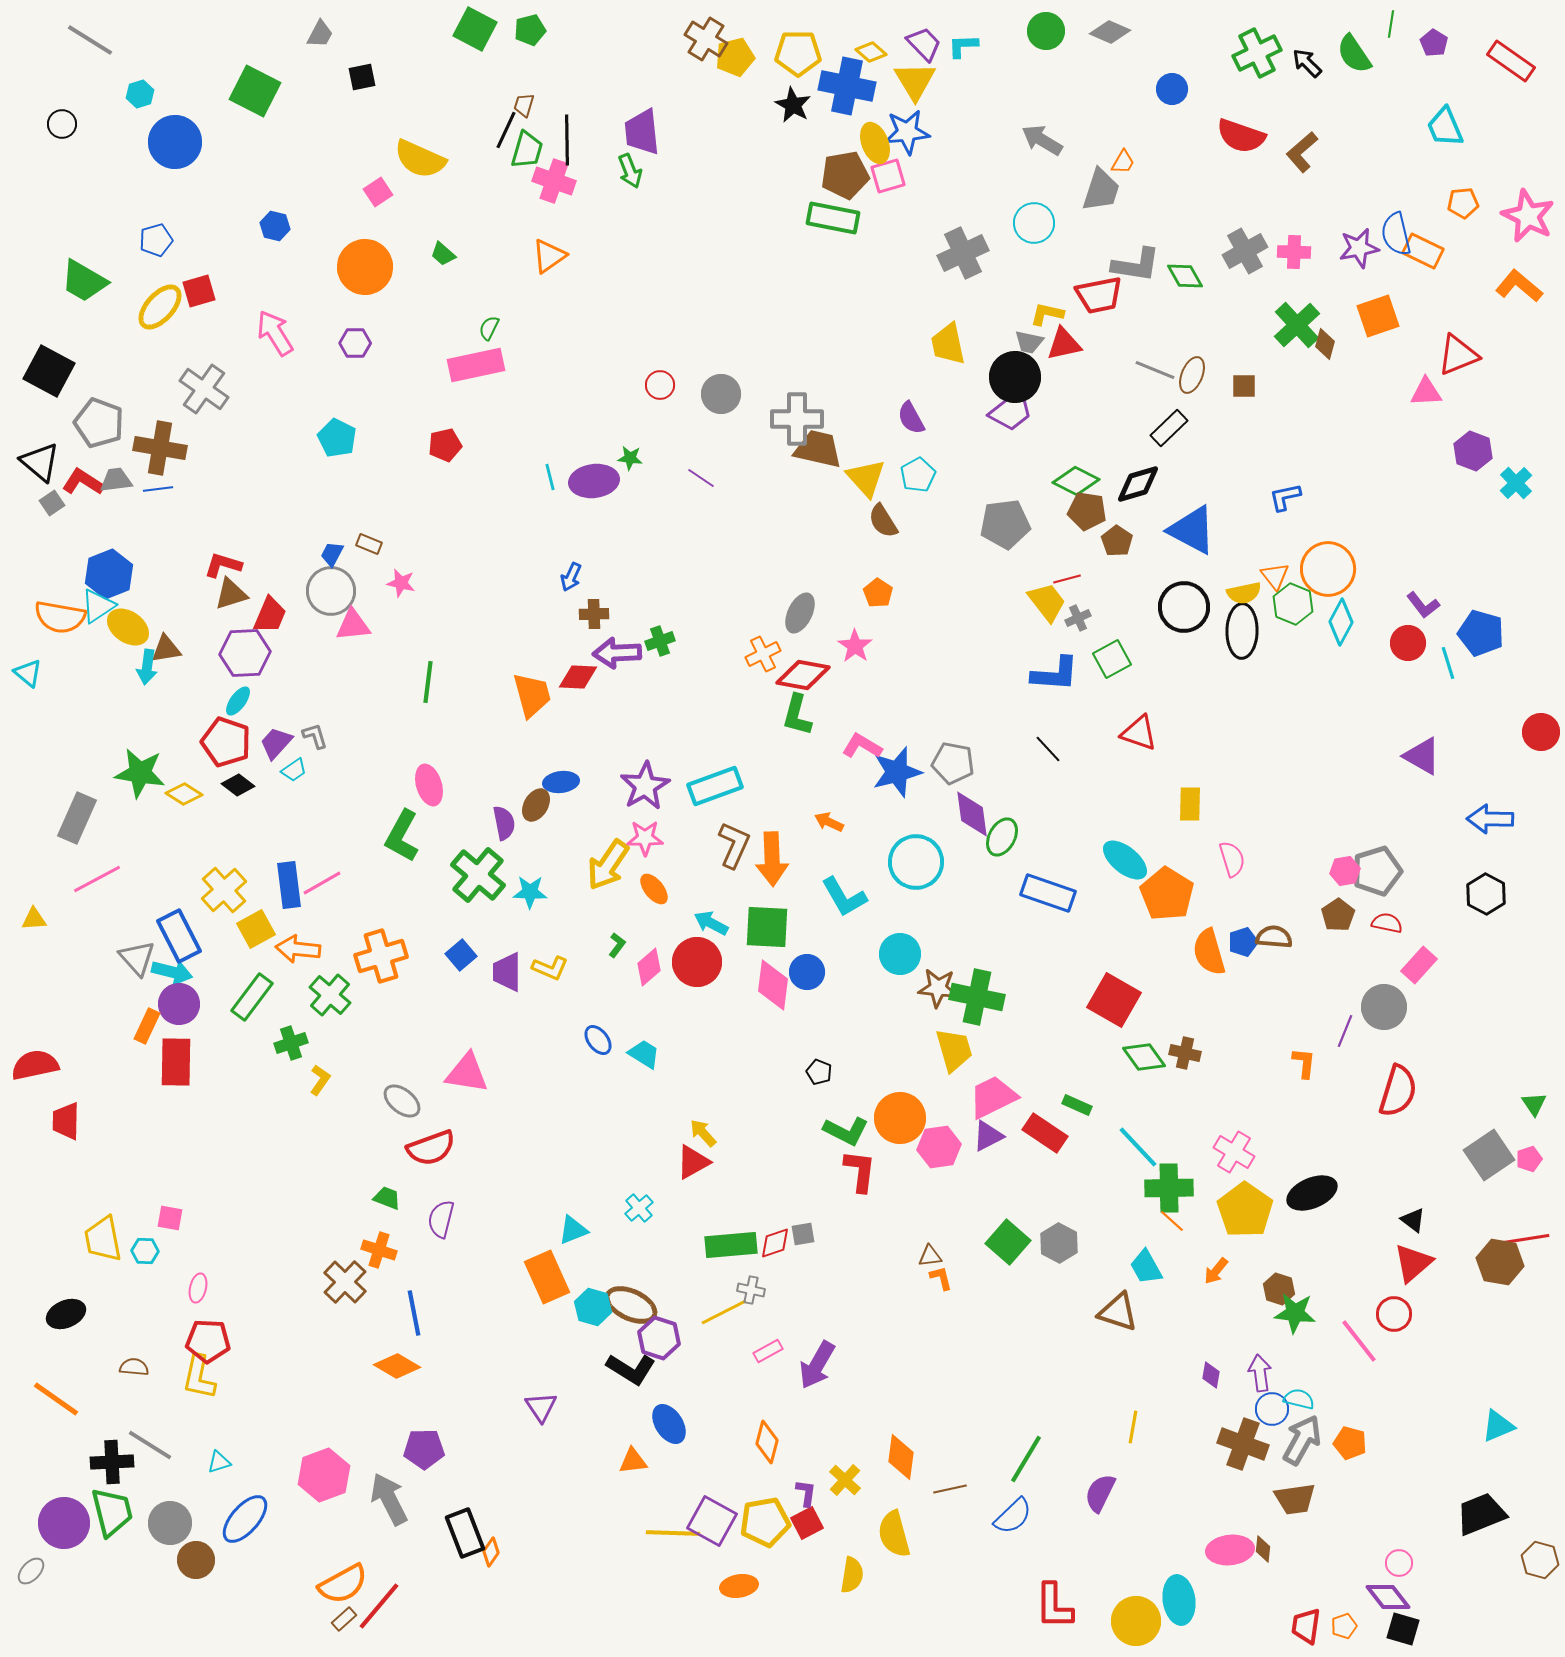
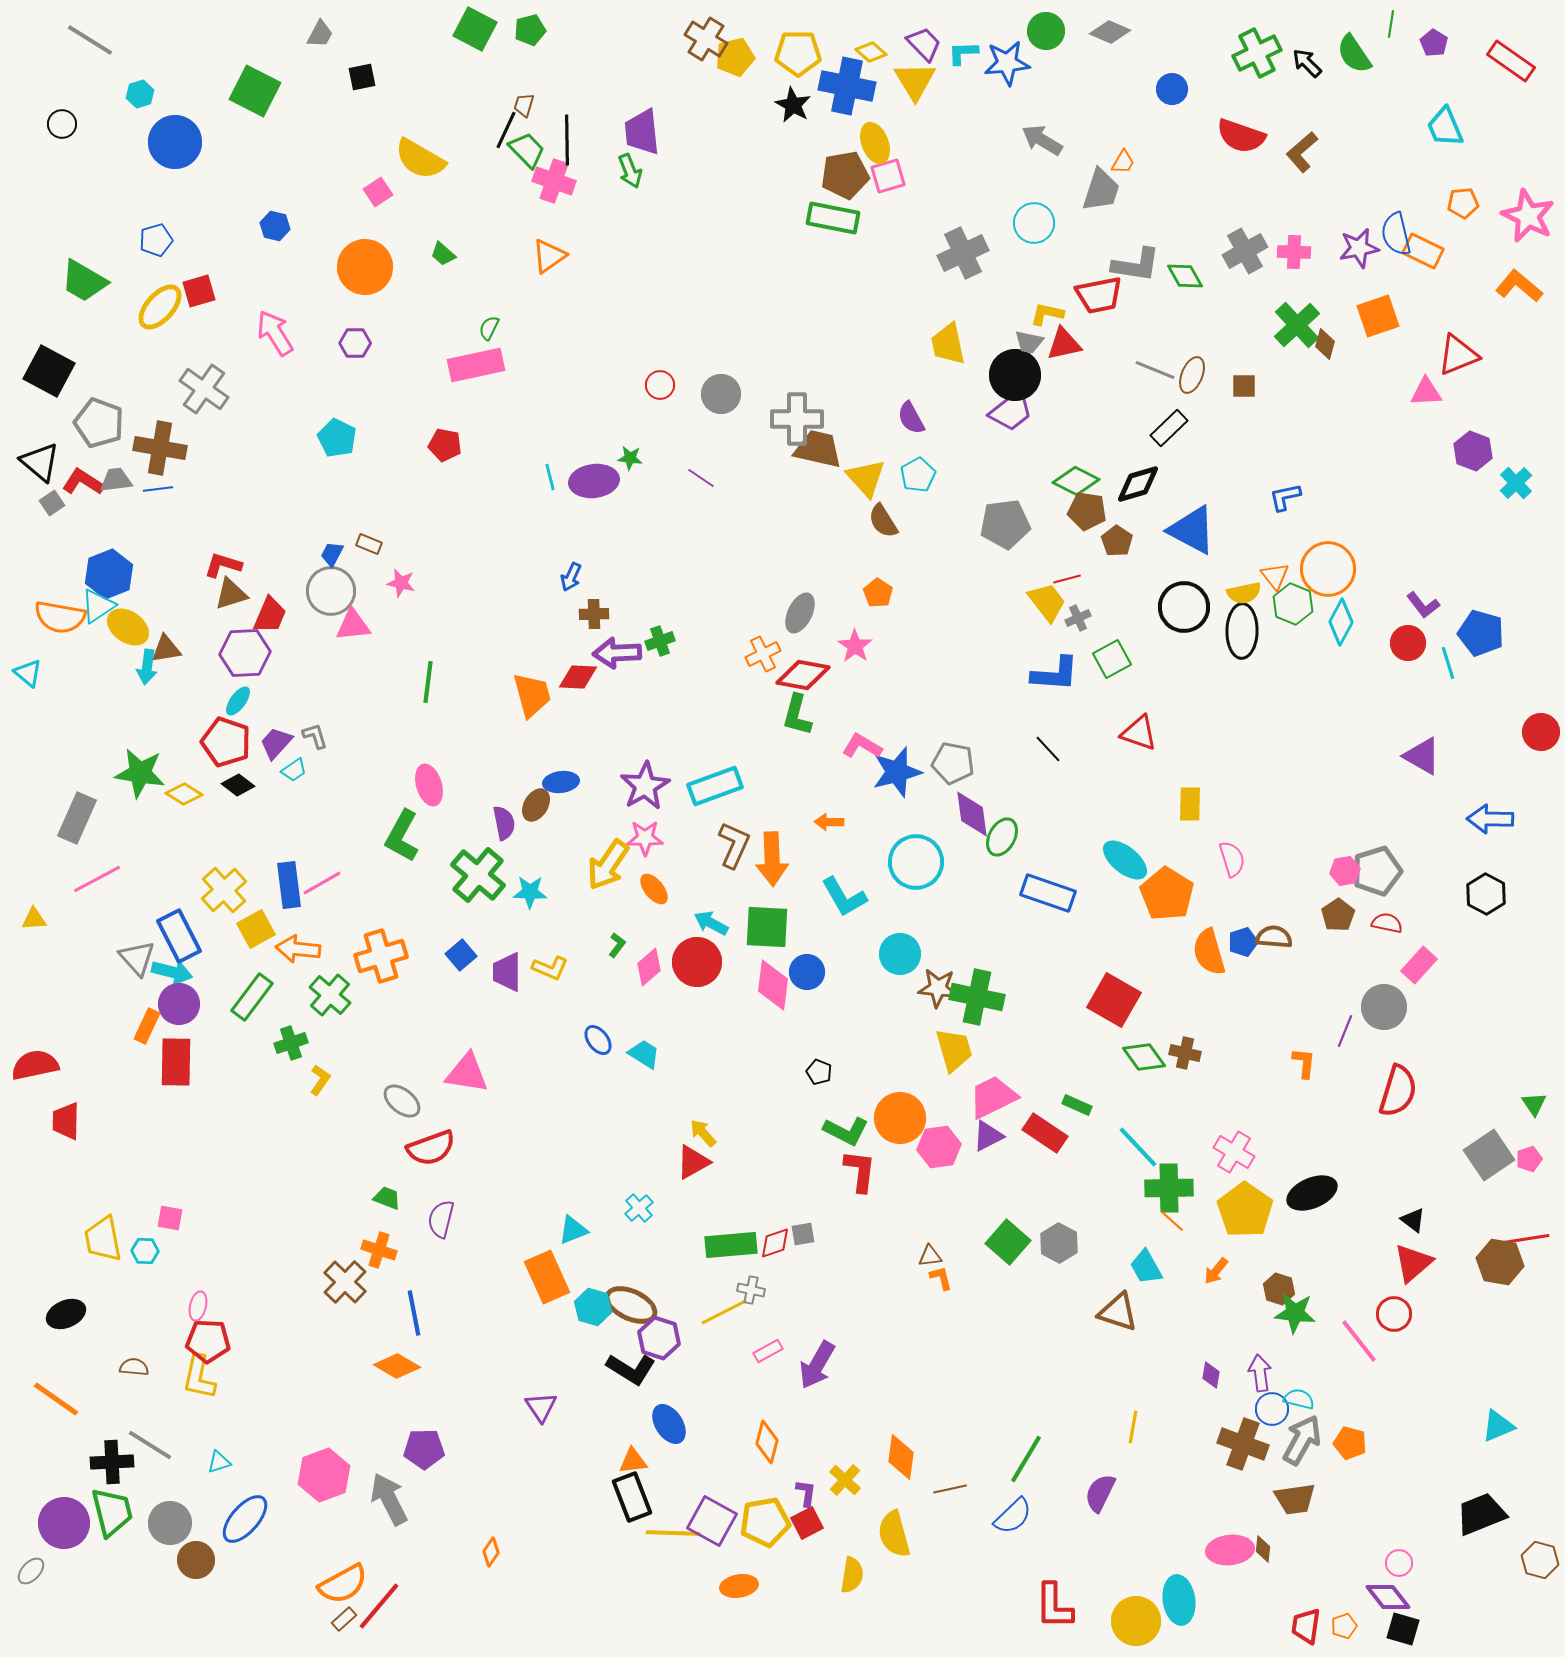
cyan L-shape at (963, 46): moved 7 px down
blue star at (907, 132): moved 100 px right, 69 px up
green trapezoid at (527, 150): rotated 60 degrees counterclockwise
yellow semicircle at (420, 159): rotated 6 degrees clockwise
black circle at (1015, 377): moved 2 px up
red pentagon at (445, 445): rotated 24 degrees clockwise
orange arrow at (829, 822): rotated 24 degrees counterclockwise
pink ellipse at (198, 1288): moved 18 px down
black rectangle at (465, 1533): moved 167 px right, 36 px up
